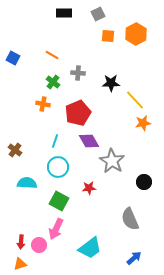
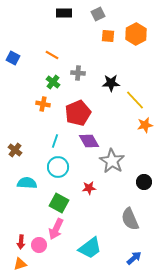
orange star: moved 2 px right, 2 px down
green square: moved 2 px down
